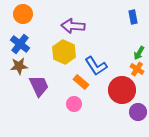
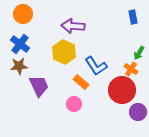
orange cross: moved 6 px left
